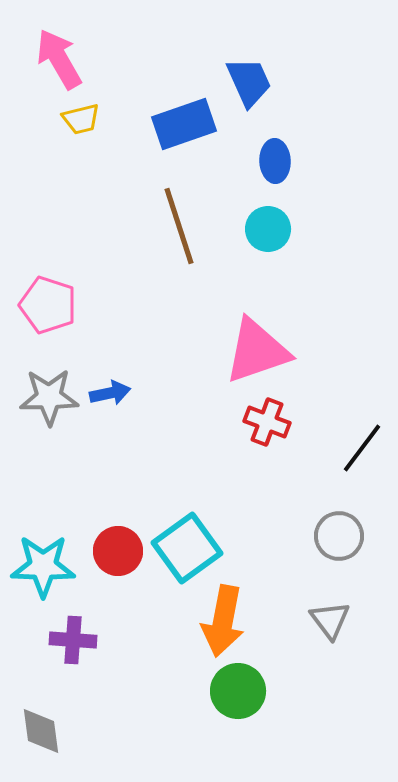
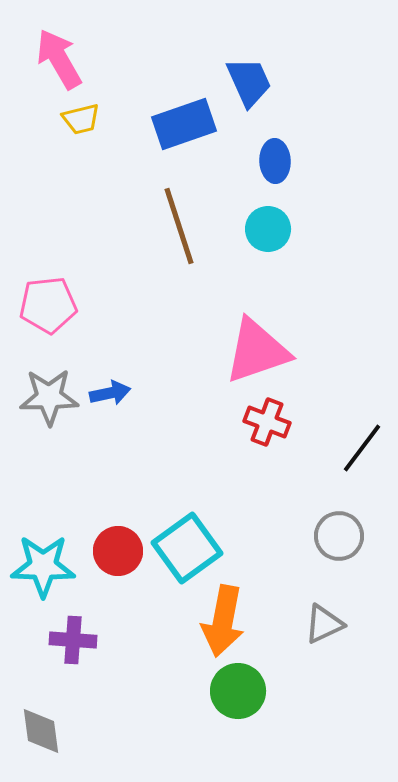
pink pentagon: rotated 24 degrees counterclockwise
gray triangle: moved 6 px left, 4 px down; rotated 42 degrees clockwise
